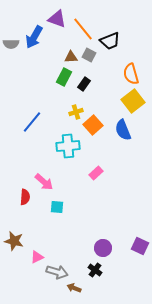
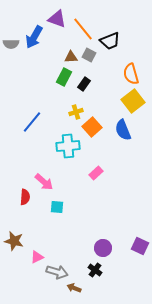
orange square: moved 1 px left, 2 px down
